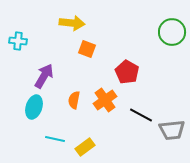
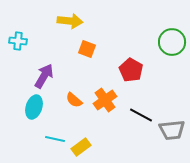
yellow arrow: moved 2 px left, 2 px up
green circle: moved 10 px down
red pentagon: moved 4 px right, 2 px up
orange semicircle: rotated 60 degrees counterclockwise
yellow rectangle: moved 4 px left
